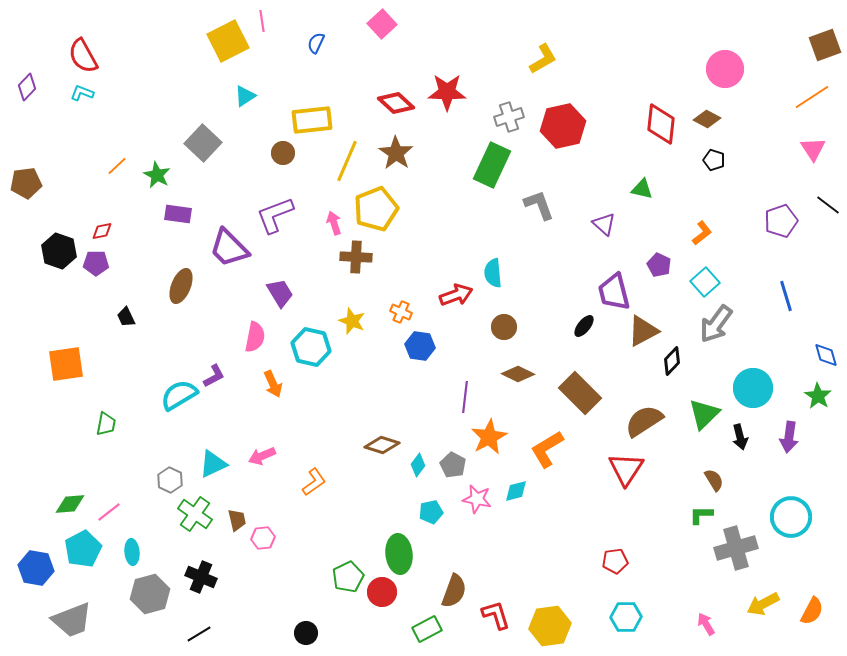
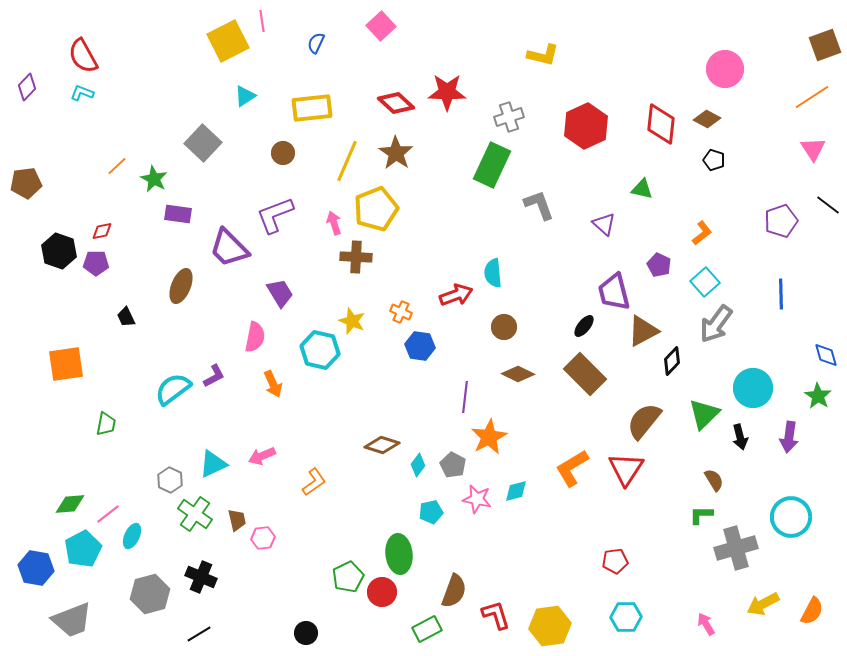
pink square at (382, 24): moved 1 px left, 2 px down
yellow L-shape at (543, 59): moved 4 px up; rotated 44 degrees clockwise
yellow rectangle at (312, 120): moved 12 px up
red hexagon at (563, 126): moved 23 px right; rotated 12 degrees counterclockwise
green star at (157, 175): moved 3 px left, 4 px down
blue line at (786, 296): moved 5 px left, 2 px up; rotated 16 degrees clockwise
cyan hexagon at (311, 347): moved 9 px right, 3 px down
brown rectangle at (580, 393): moved 5 px right, 19 px up
cyan semicircle at (179, 395): moved 6 px left, 6 px up; rotated 6 degrees counterclockwise
brown semicircle at (644, 421): rotated 18 degrees counterclockwise
orange L-shape at (547, 449): moved 25 px right, 19 px down
pink line at (109, 512): moved 1 px left, 2 px down
cyan ellipse at (132, 552): moved 16 px up; rotated 30 degrees clockwise
